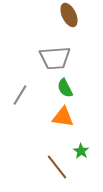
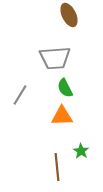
orange triangle: moved 1 px left, 1 px up; rotated 10 degrees counterclockwise
brown line: rotated 32 degrees clockwise
